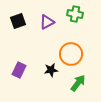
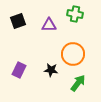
purple triangle: moved 2 px right, 3 px down; rotated 28 degrees clockwise
orange circle: moved 2 px right
black star: rotated 16 degrees clockwise
